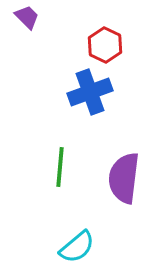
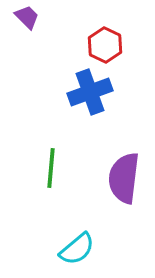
green line: moved 9 px left, 1 px down
cyan semicircle: moved 2 px down
